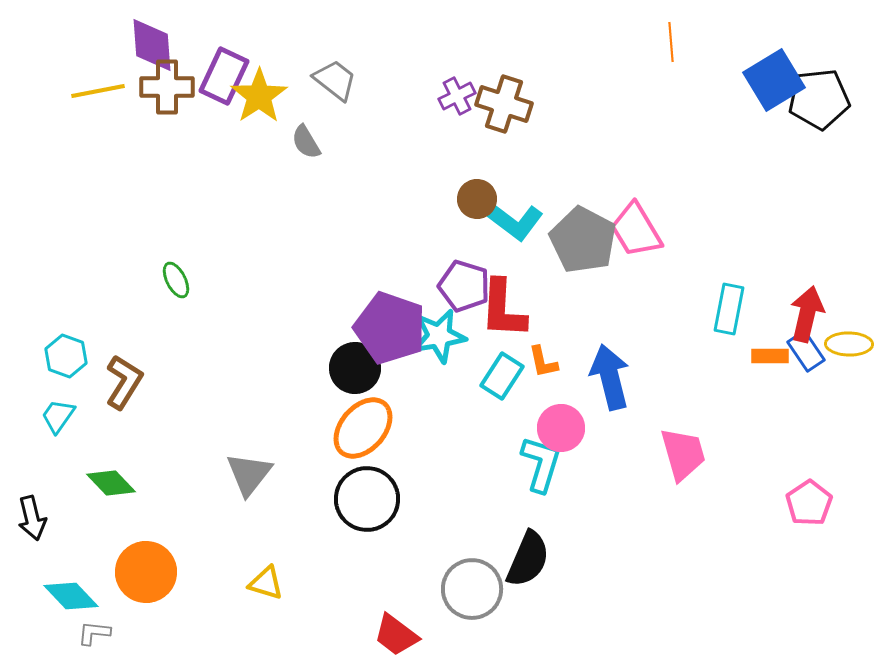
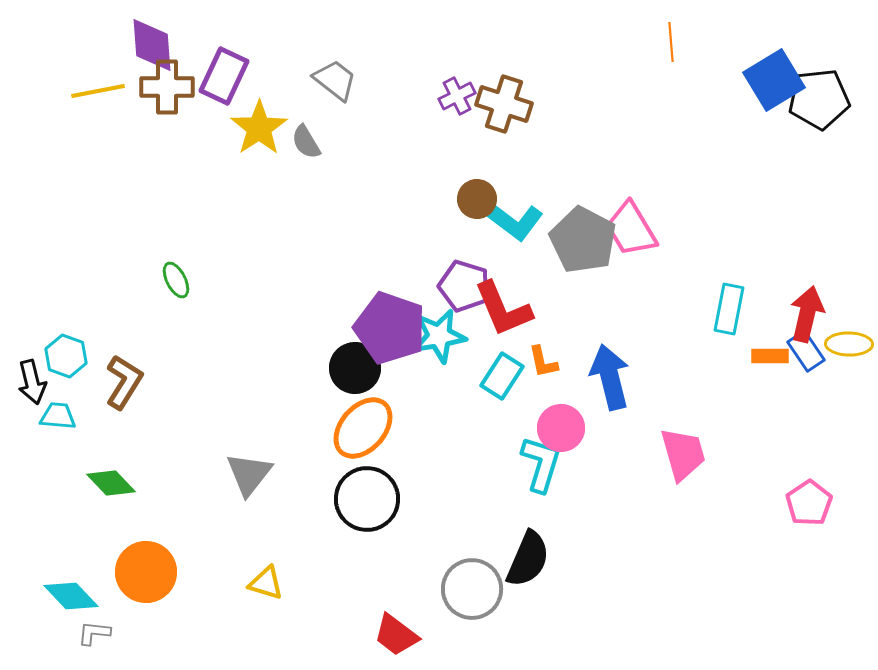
yellow star at (259, 96): moved 32 px down
pink trapezoid at (636, 230): moved 5 px left, 1 px up
red L-shape at (503, 309): rotated 26 degrees counterclockwise
cyan trapezoid at (58, 416): rotated 60 degrees clockwise
black arrow at (32, 518): moved 136 px up
